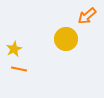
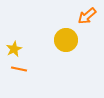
yellow circle: moved 1 px down
